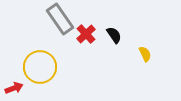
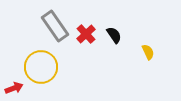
gray rectangle: moved 5 px left, 7 px down
yellow semicircle: moved 3 px right, 2 px up
yellow circle: moved 1 px right
